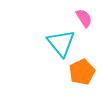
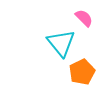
pink semicircle: rotated 12 degrees counterclockwise
